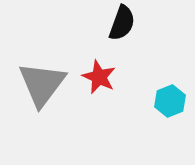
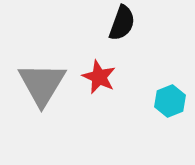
gray triangle: rotated 6 degrees counterclockwise
